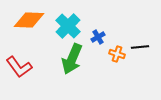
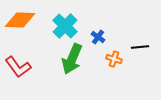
orange diamond: moved 9 px left
cyan cross: moved 3 px left
blue cross: rotated 24 degrees counterclockwise
orange cross: moved 3 px left, 5 px down
red L-shape: moved 1 px left
